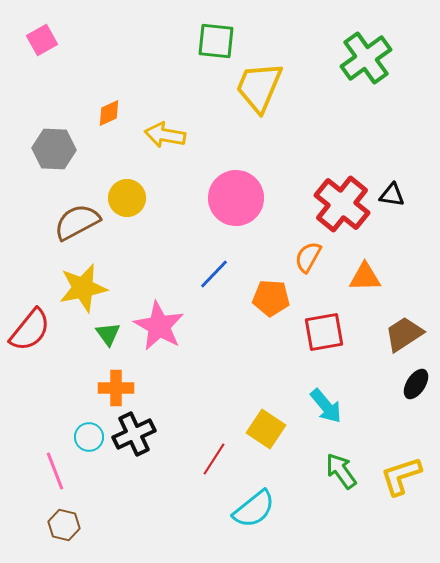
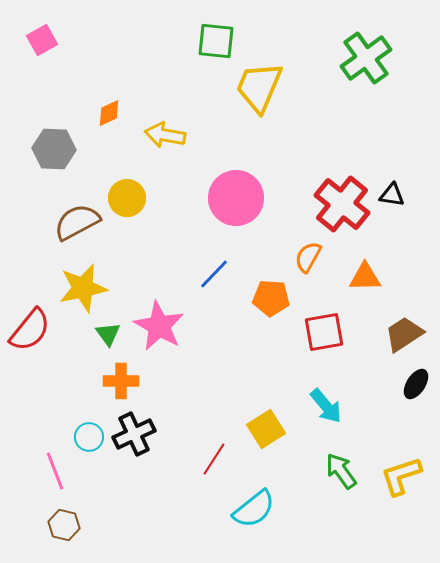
orange cross: moved 5 px right, 7 px up
yellow square: rotated 24 degrees clockwise
